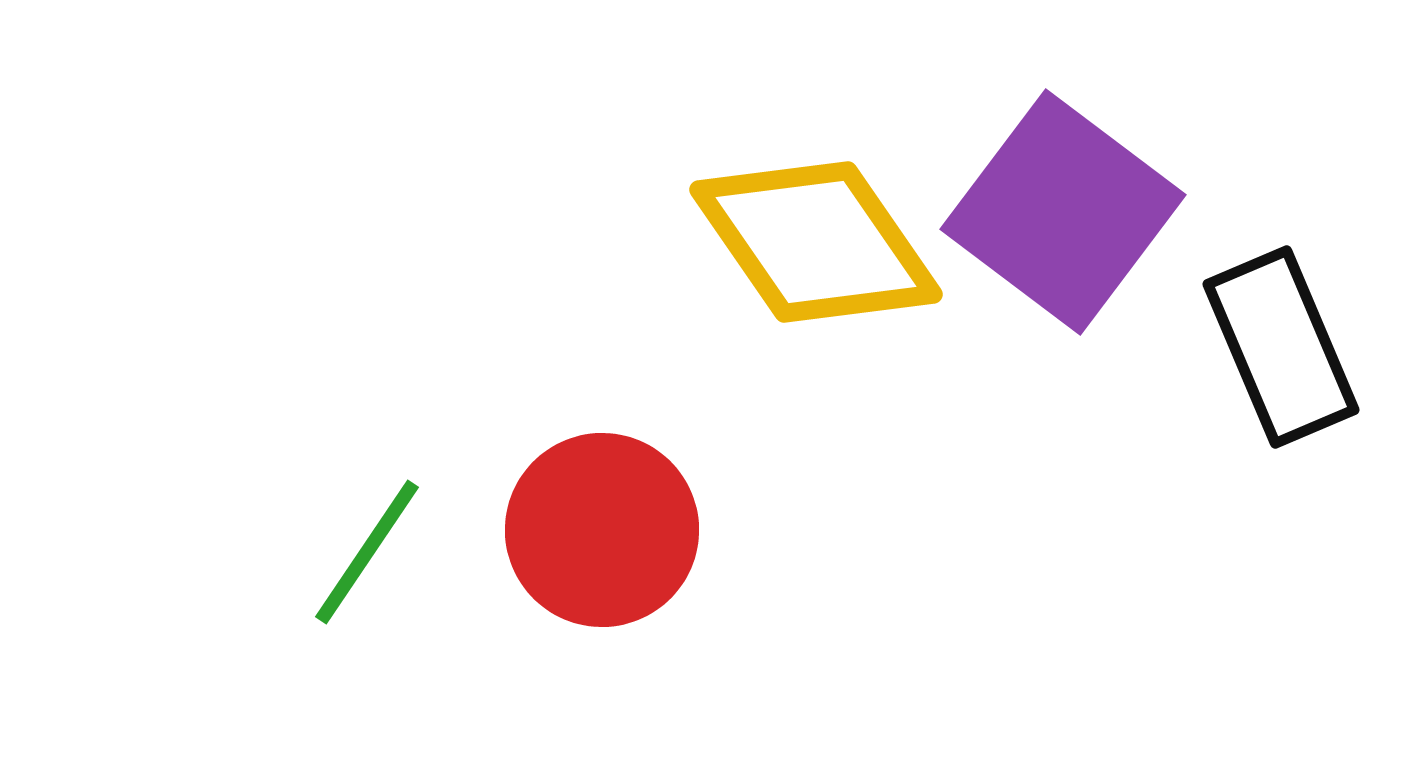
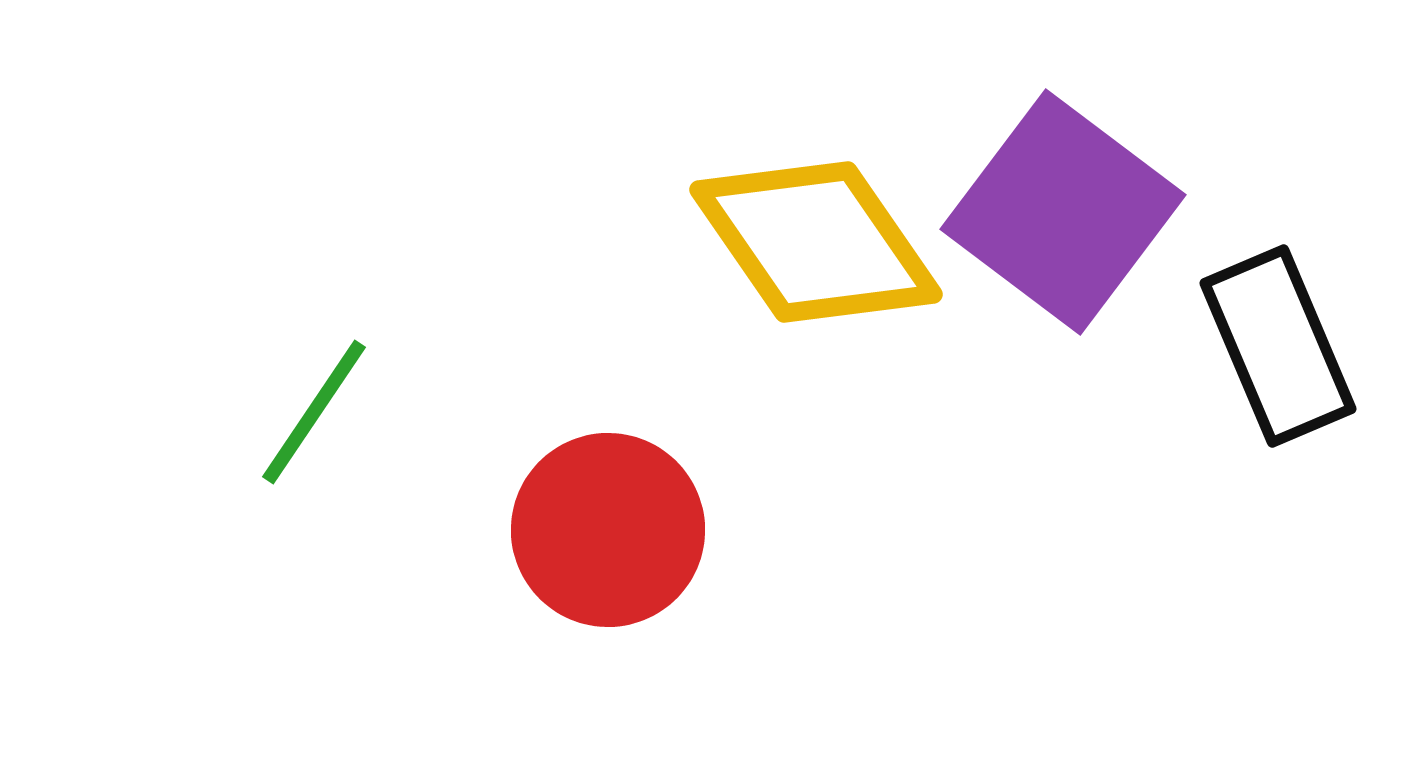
black rectangle: moved 3 px left, 1 px up
red circle: moved 6 px right
green line: moved 53 px left, 140 px up
